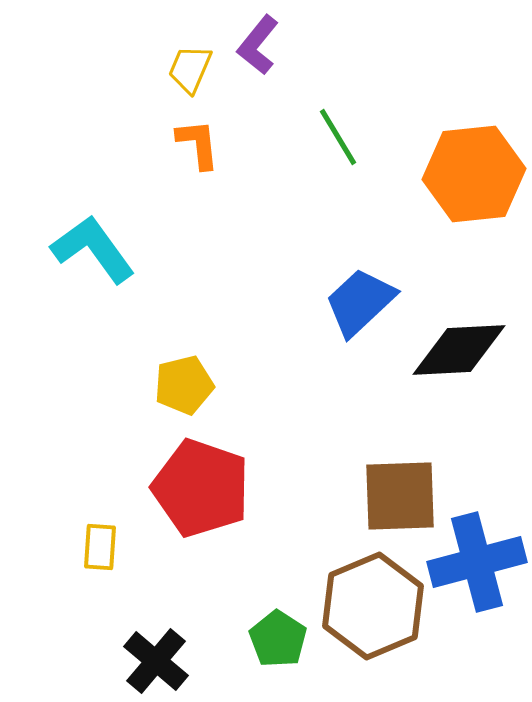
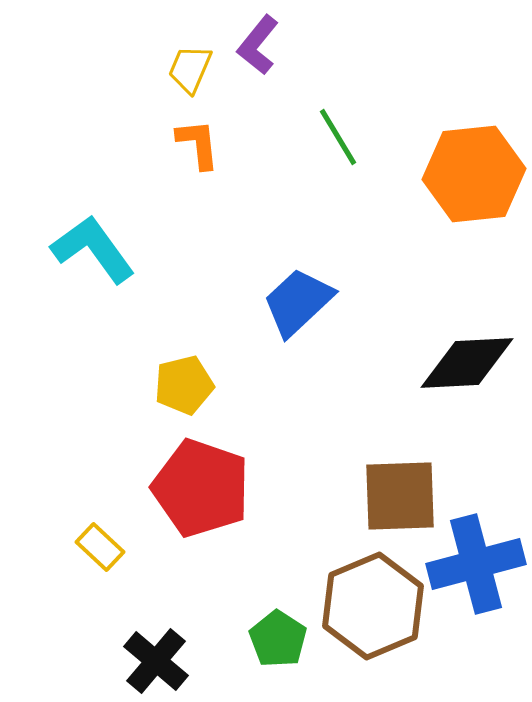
blue trapezoid: moved 62 px left
black diamond: moved 8 px right, 13 px down
yellow rectangle: rotated 51 degrees counterclockwise
blue cross: moved 1 px left, 2 px down
